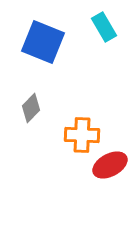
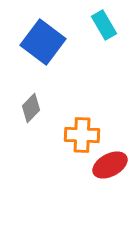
cyan rectangle: moved 2 px up
blue square: rotated 15 degrees clockwise
